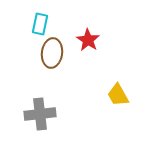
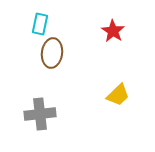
red star: moved 25 px right, 9 px up
yellow trapezoid: rotated 105 degrees counterclockwise
